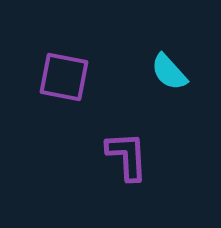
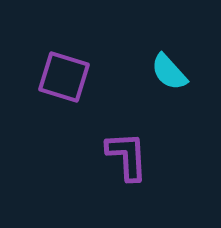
purple square: rotated 6 degrees clockwise
